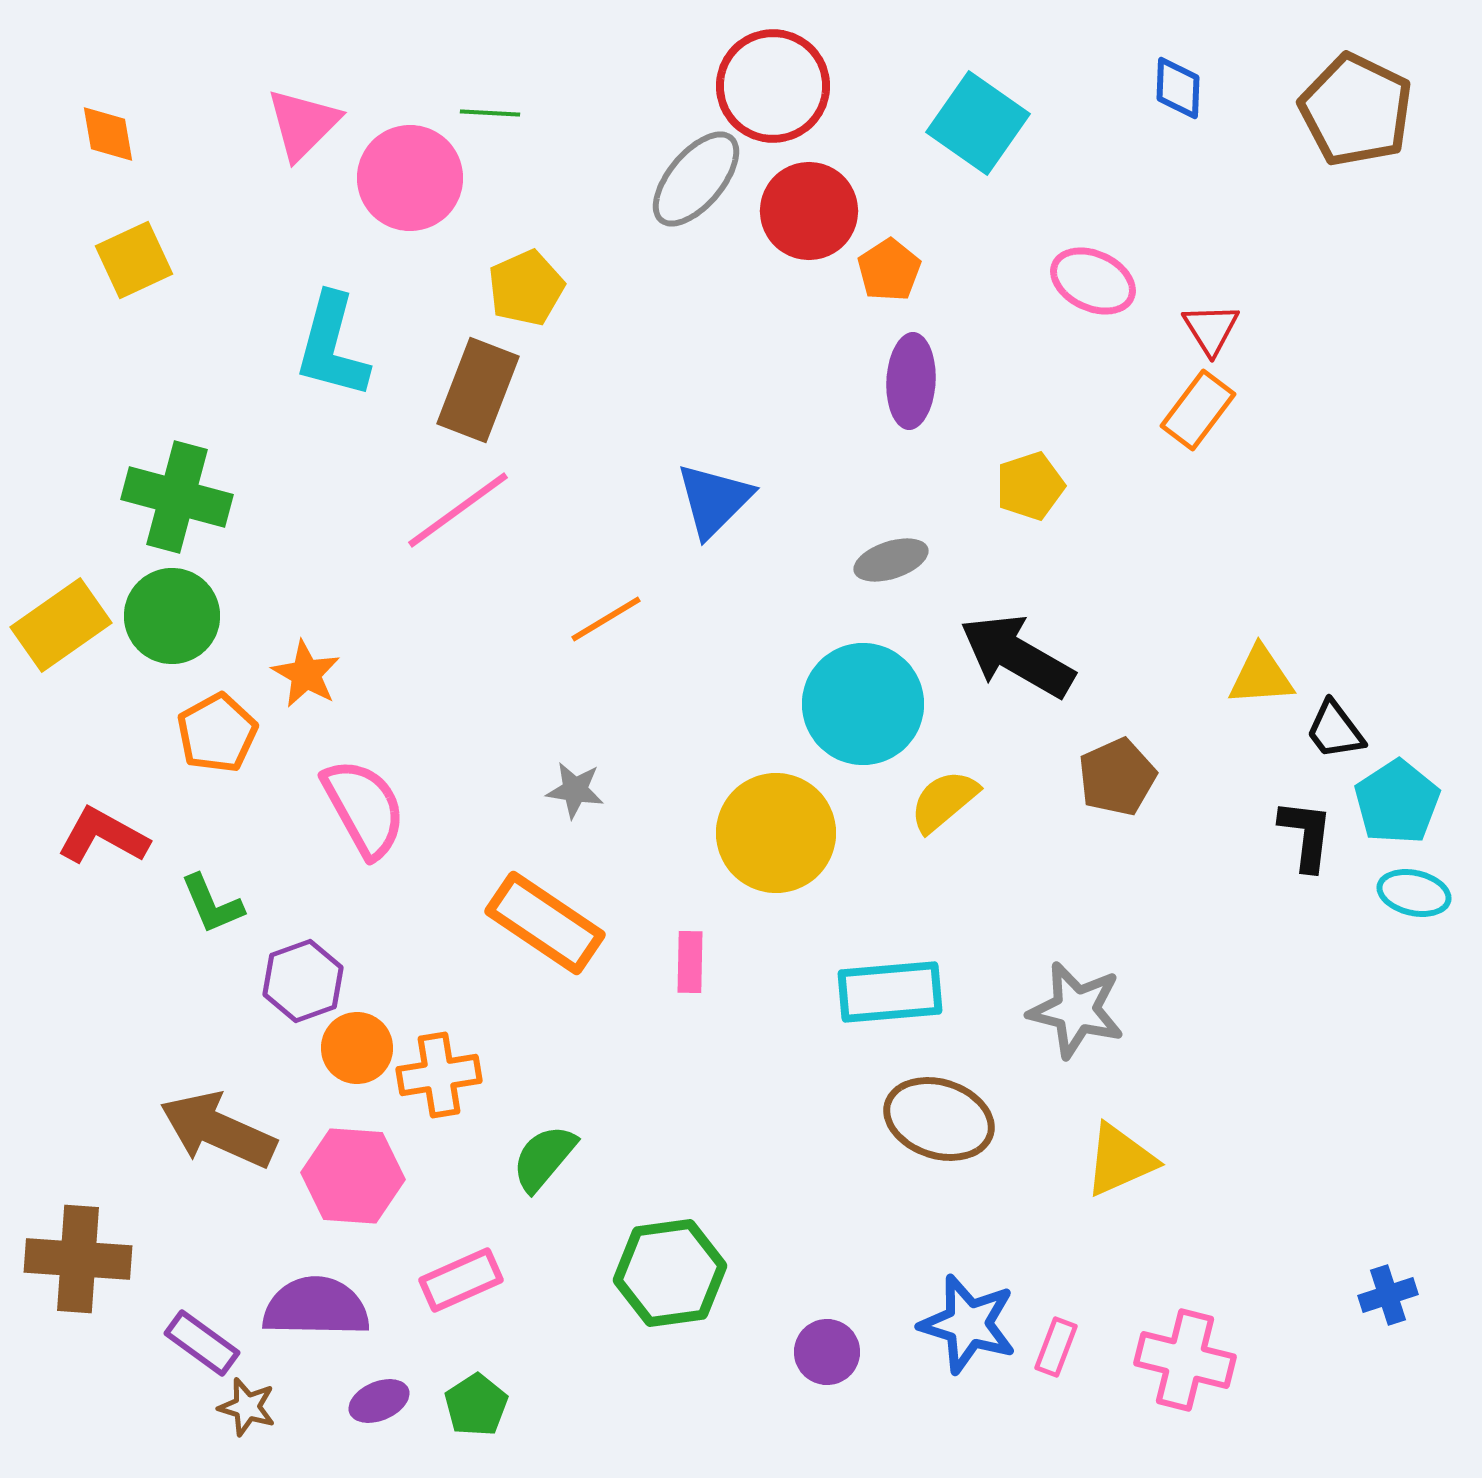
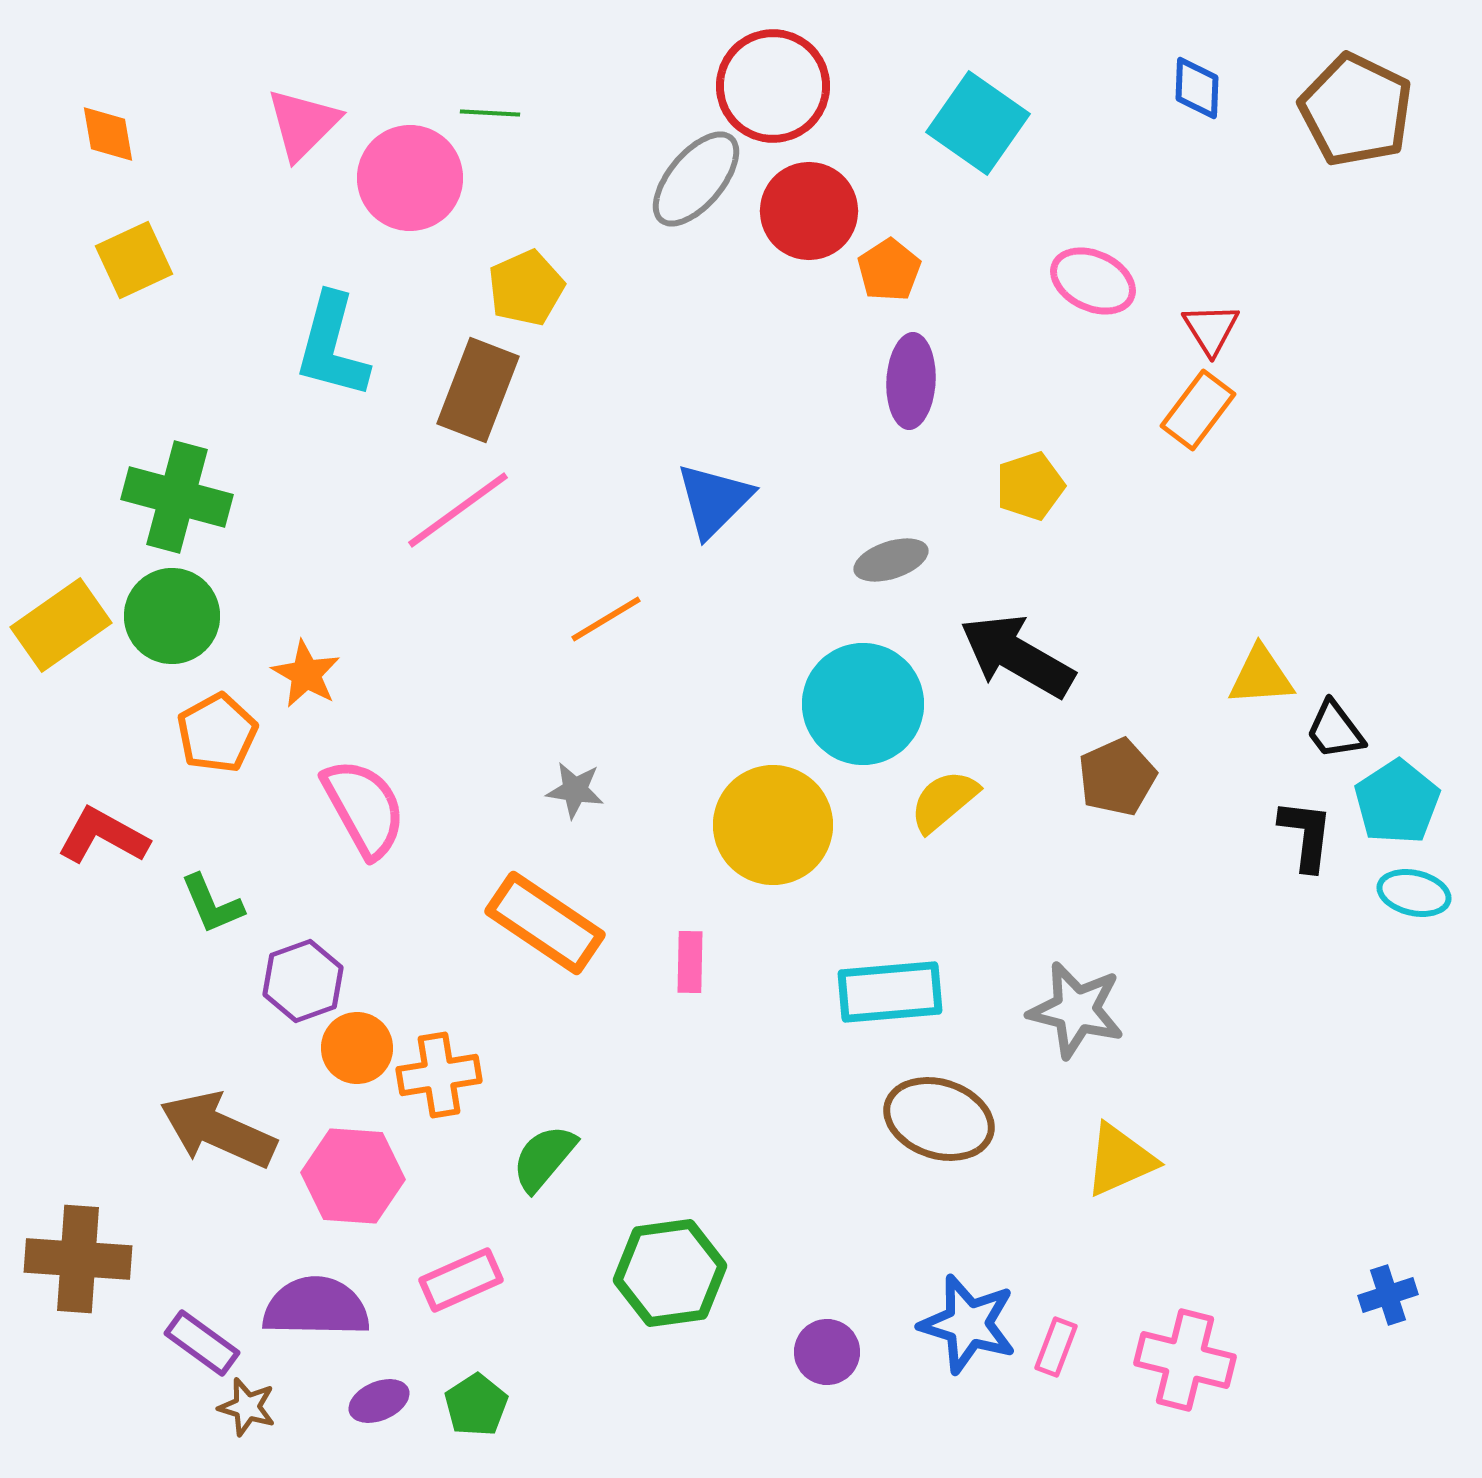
blue diamond at (1178, 88): moved 19 px right
yellow circle at (776, 833): moved 3 px left, 8 px up
